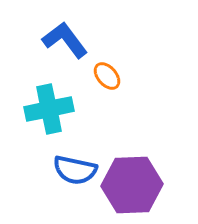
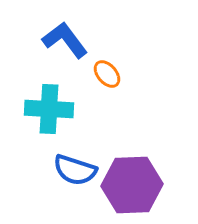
orange ellipse: moved 2 px up
cyan cross: rotated 15 degrees clockwise
blue semicircle: rotated 6 degrees clockwise
